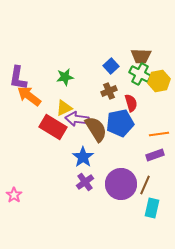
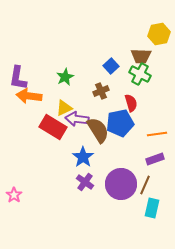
green star: rotated 18 degrees counterclockwise
yellow hexagon: moved 47 px up
brown cross: moved 8 px left
orange arrow: rotated 30 degrees counterclockwise
brown semicircle: moved 2 px right, 1 px down
orange line: moved 2 px left
purple rectangle: moved 4 px down
purple cross: rotated 18 degrees counterclockwise
